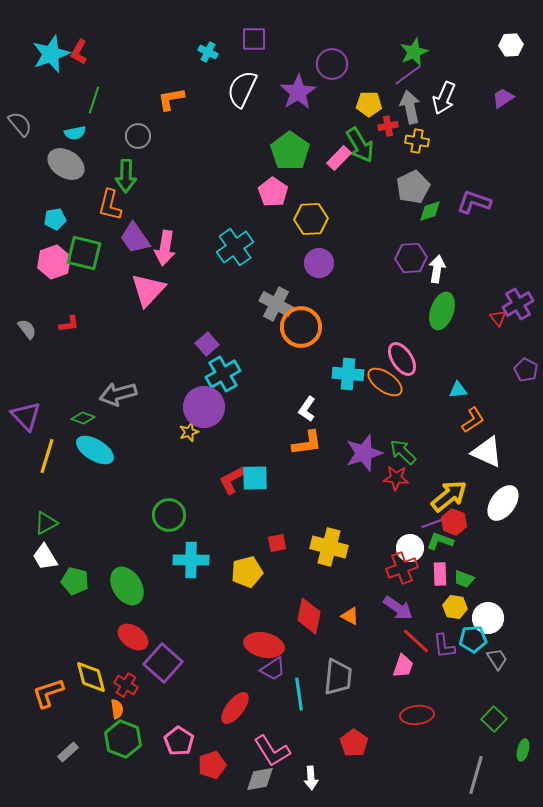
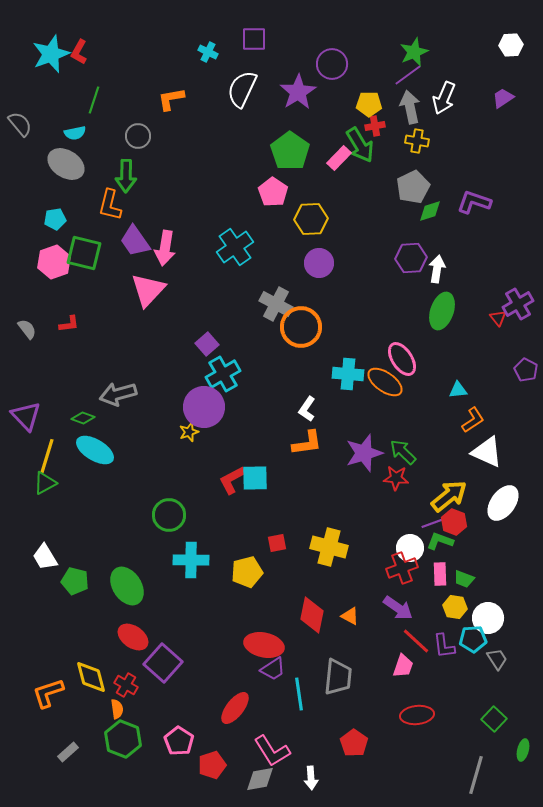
red cross at (388, 126): moved 13 px left
purple trapezoid at (135, 238): moved 3 px down
green triangle at (46, 523): moved 1 px left, 40 px up
red diamond at (309, 616): moved 3 px right, 1 px up
